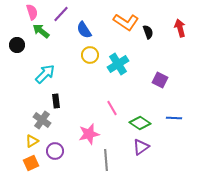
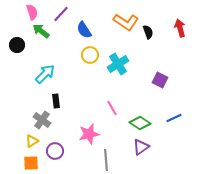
blue line: rotated 28 degrees counterclockwise
orange square: rotated 21 degrees clockwise
